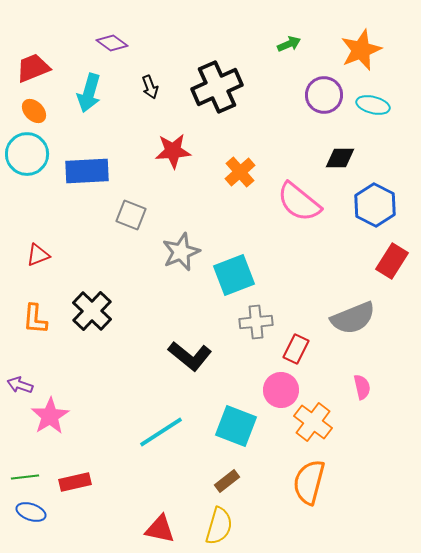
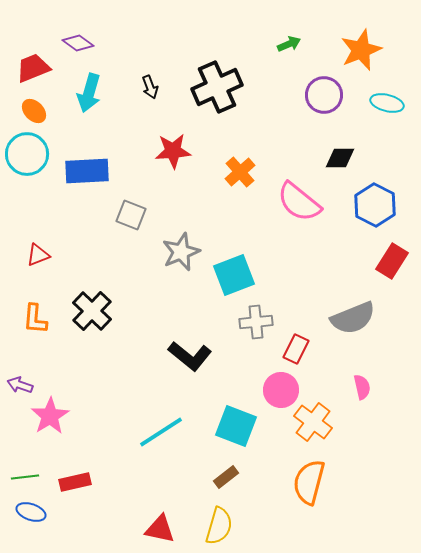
purple diamond at (112, 43): moved 34 px left
cyan ellipse at (373, 105): moved 14 px right, 2 px up
brown rectangle at (227, 481): moved 1 px left, 4 px up
